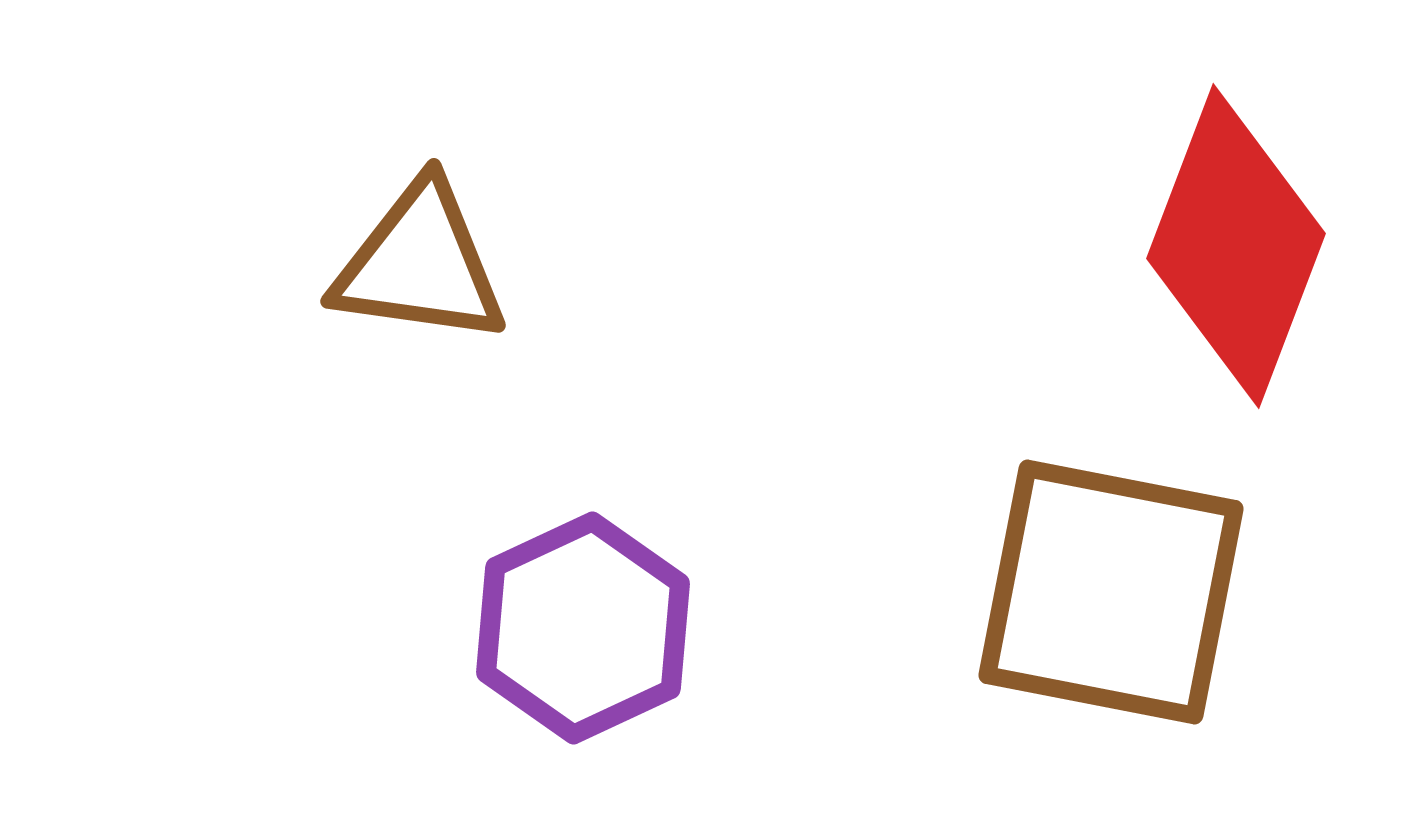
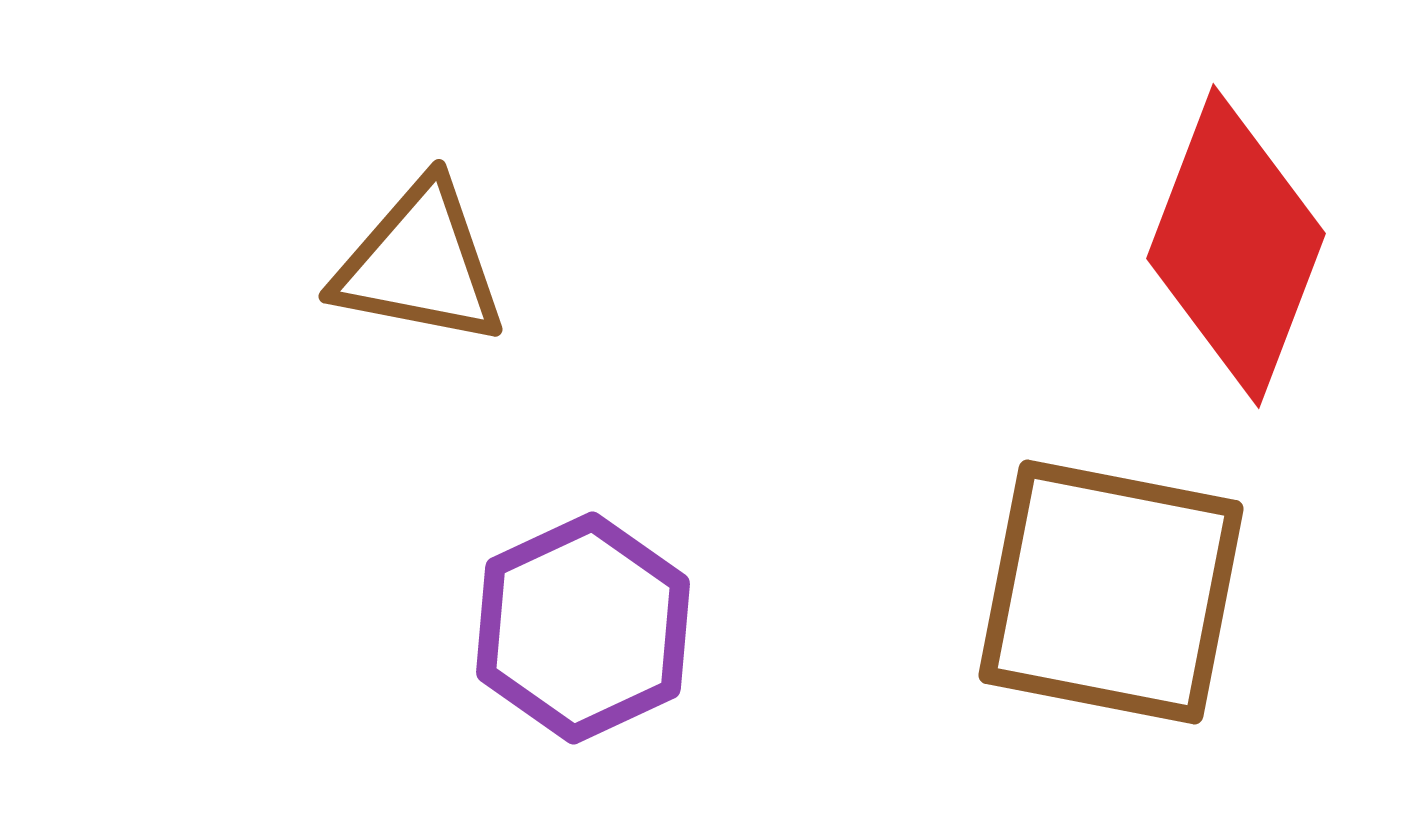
brown triangle: rotated 3 degrees clockwise
